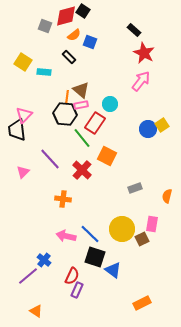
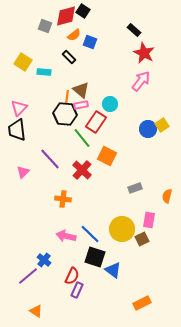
pink triangle at (24, 115): moved 5 px left, 7 px up
red rectangle at (95, 123): moved 1 px right, 1 px up
pink rectangle at (152, 224): moved 3 px left, 4 px up
